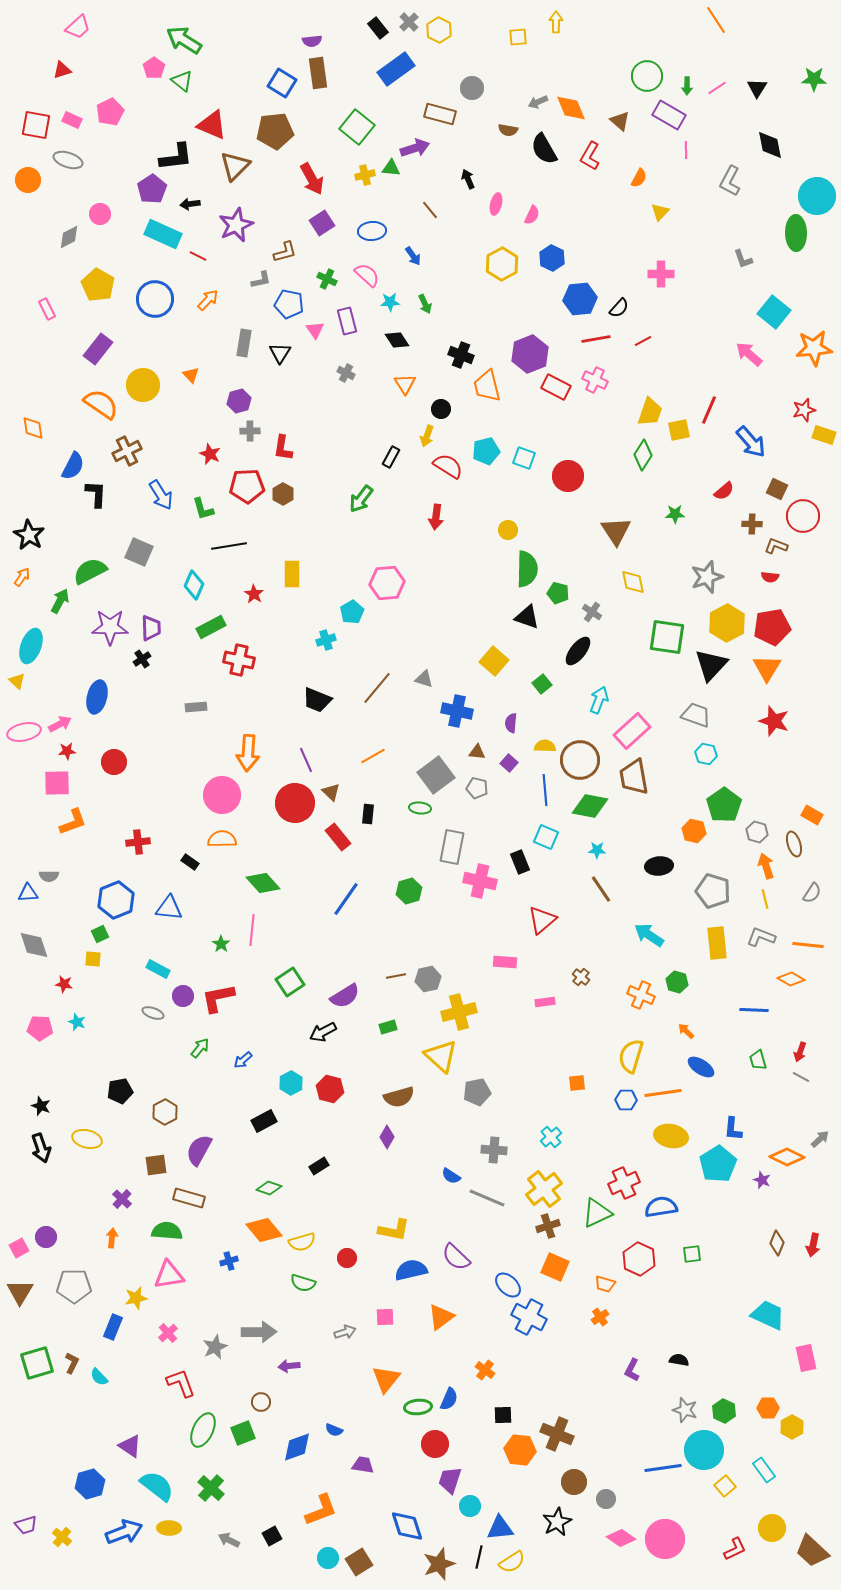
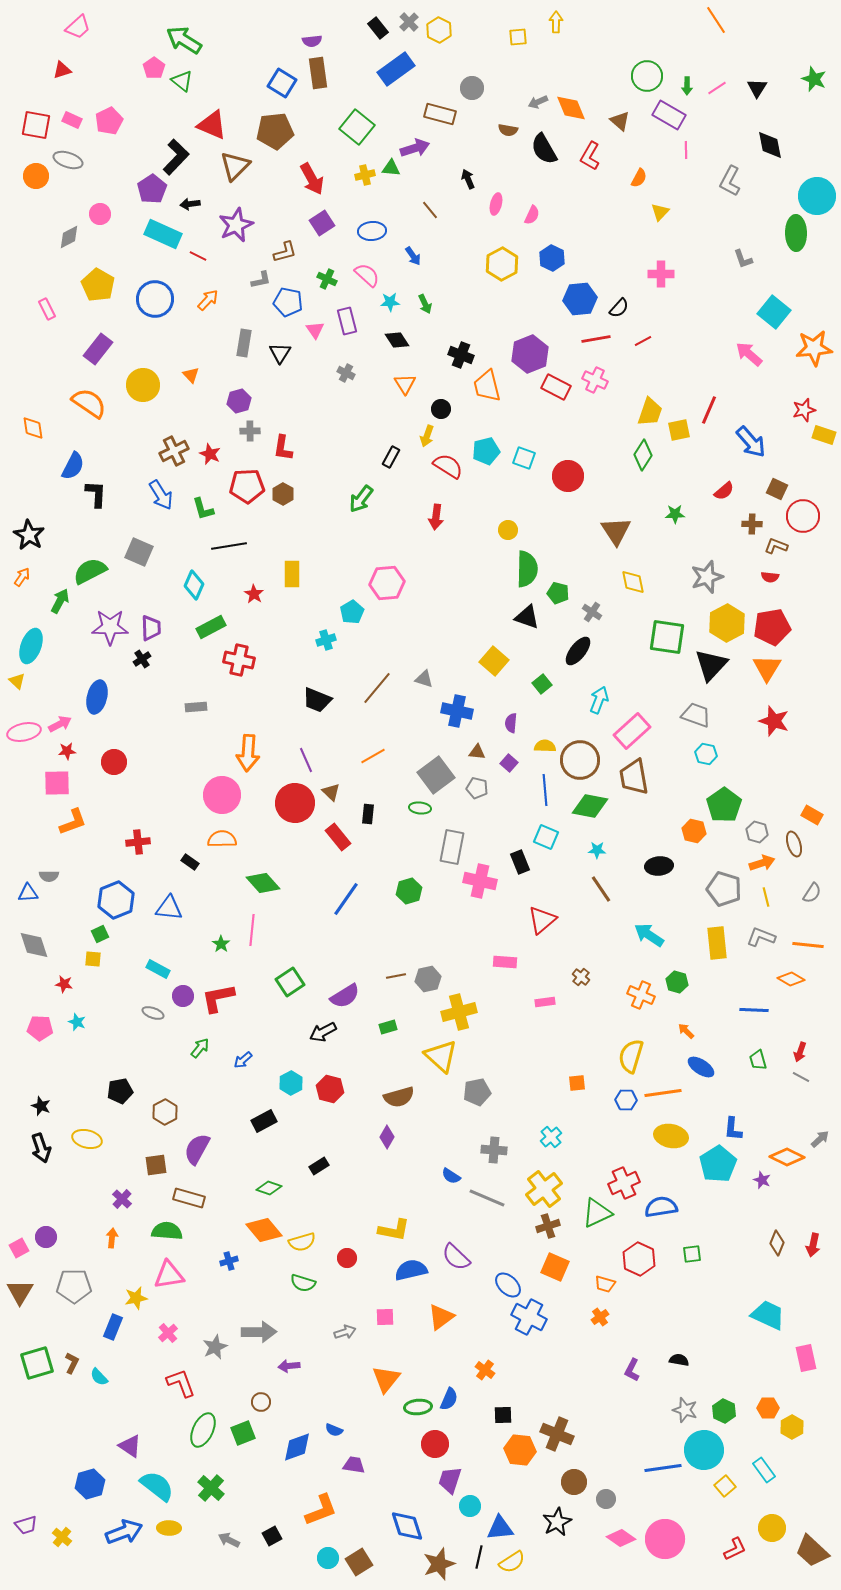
green star at (814, 79): rotated 20 degrees clockwise
pink pentagon at (110, 112): moved 1 px left, 9 px down
black L-shape at (176, 157): rotated 39 degrees counterclockwise
orange circle at (28, 180): moved 8 px right, 4 px up
blue pentagon at (289, 304): moved 1 px left, 2 px up
orange semicircle at (101, 404): moved 12 px left, 1 px up
brown cross at (127, 451): moved 47 px right
orange arrow at (766, 866): moved 4 px left, 3 px up; rotated 90 degrees clockwise
gray pentagon at (713, 891): moved 11 px right, 2 px up
yellow line at (765, 899): moved 1 px right, 2 px up
purple semicircle at (199, 1150): moved 2 px left, 1 px up
purple trapezoid at (363, 1465): moved 9 px left
